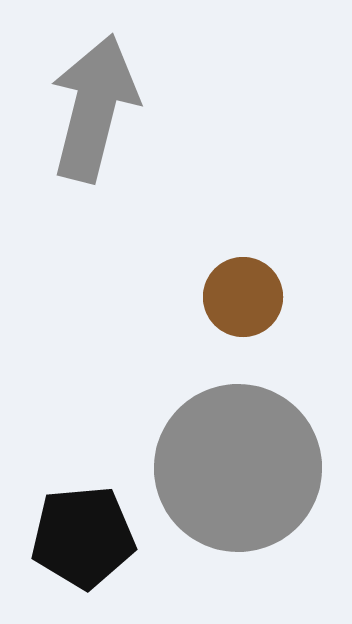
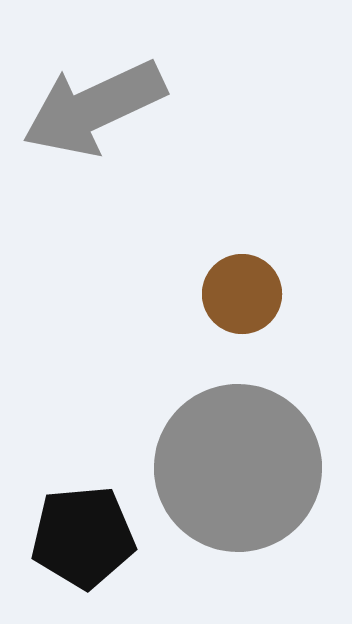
gray arrow: rotated 129 degrees counterclockwise
brown circle: moved 1 px left, 3 px up
